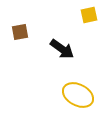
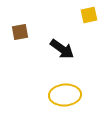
yellow ellipse: moved 13 px left; rotated 32 degrees counterclockwise
